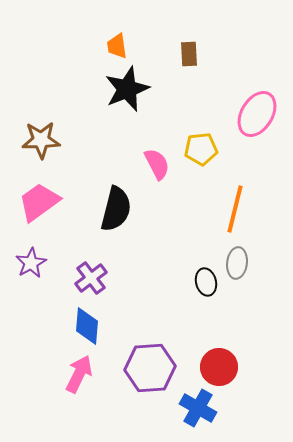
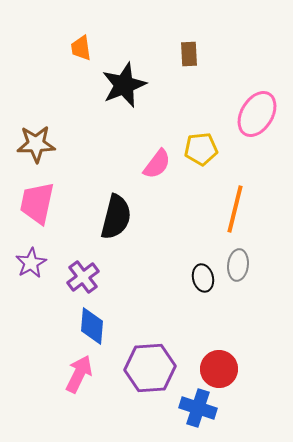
orange trapezoid: moved 36 px left, 2 px down
black star: moved 3 px left, 4 px up
brown star: moved 5 px left, 4 px down
pink semicircle: rotated 64 degrees clockwise
pink trapezoid: moved 2 px left, 1 px down; rotated 42 degrees counterclockwise
black semicircle: moved 8 px down
gray ellipse: moved 1 px right, 2 px down
purple cross: moved 8 px left, 1 px up
black ellipse: moved 3 px left, 4 px up
blue diamond: moved 5 px right
red circle: moved 2 px down
blue cross: rotated 12 degrees counterclockwise
